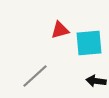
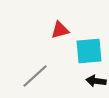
cyan square: moved 8 px down
